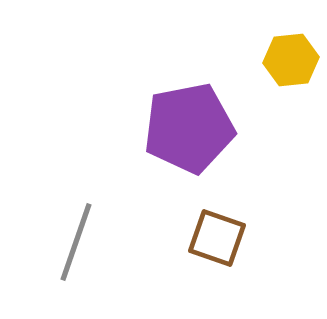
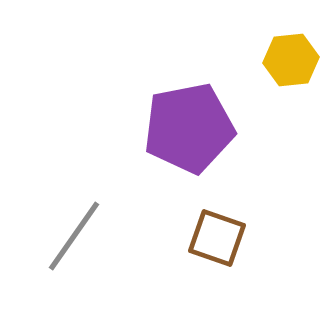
gray line: moved 2 px left, 6 px up; rotated 16 degrees clockwise
